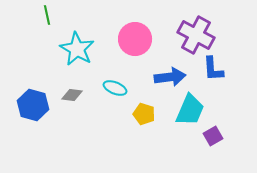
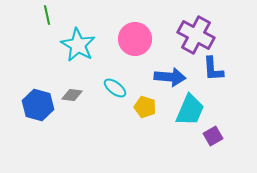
cyan star: moved 1 px right, 4 px up
blue arrow: rotated 12 degrees clockwise
cyan ellipse: rotated 15 degrees clockwise
blue hexagon: moved 5 px right
yellow pentagon: moved 1 px right, 7 px up
